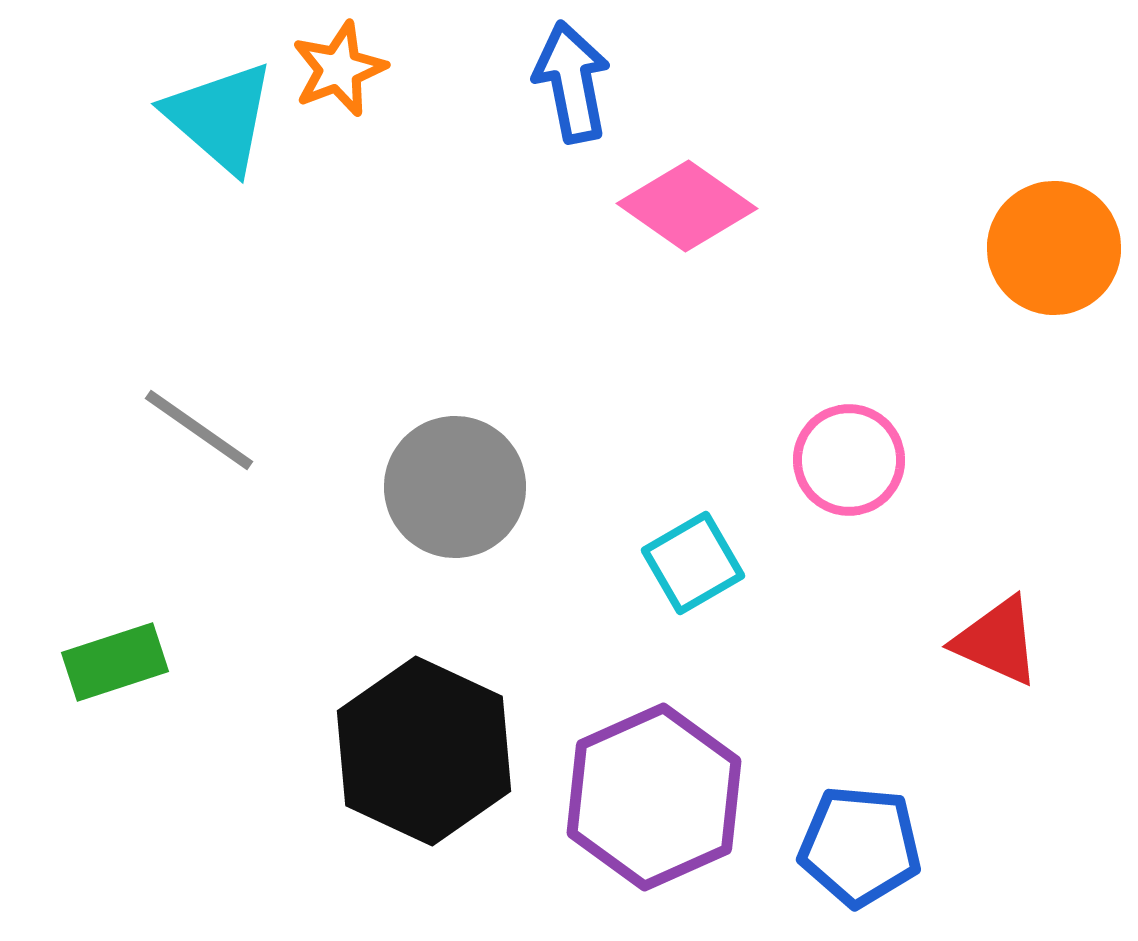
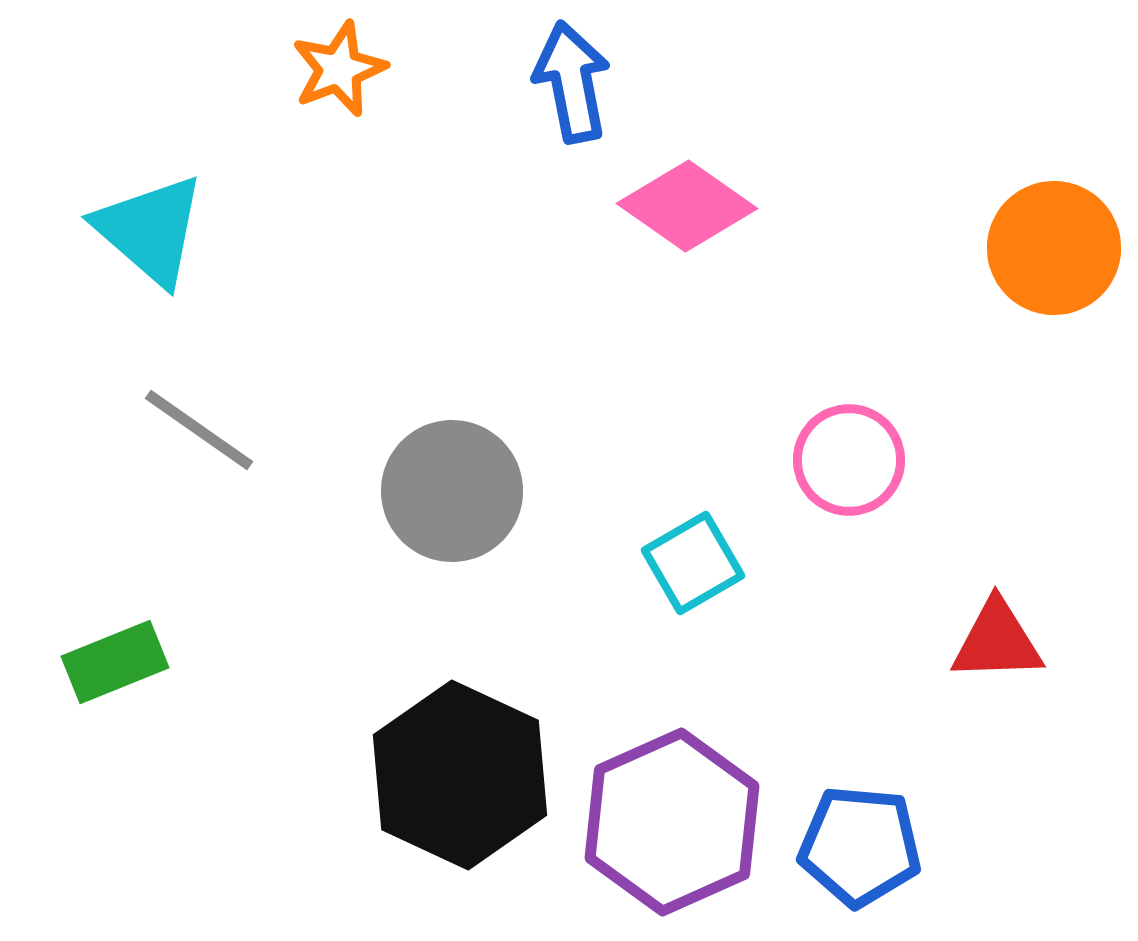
cyan triangle: moved 70 px left, 113 px down
gray circle: moved 3 px left, 4 px down
red triangle: rotated 26 degrees counterclockwise
green rectangle: rotated 4 degrees counterclockwise
black hexagon: moved 36 px right, 24 px down
purple hexagon: moved 18 px right, 25 px down
